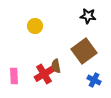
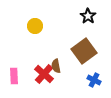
black star: rotated 28 degrees clockwise
red cross: rotated 18 degrees counterclockwise
